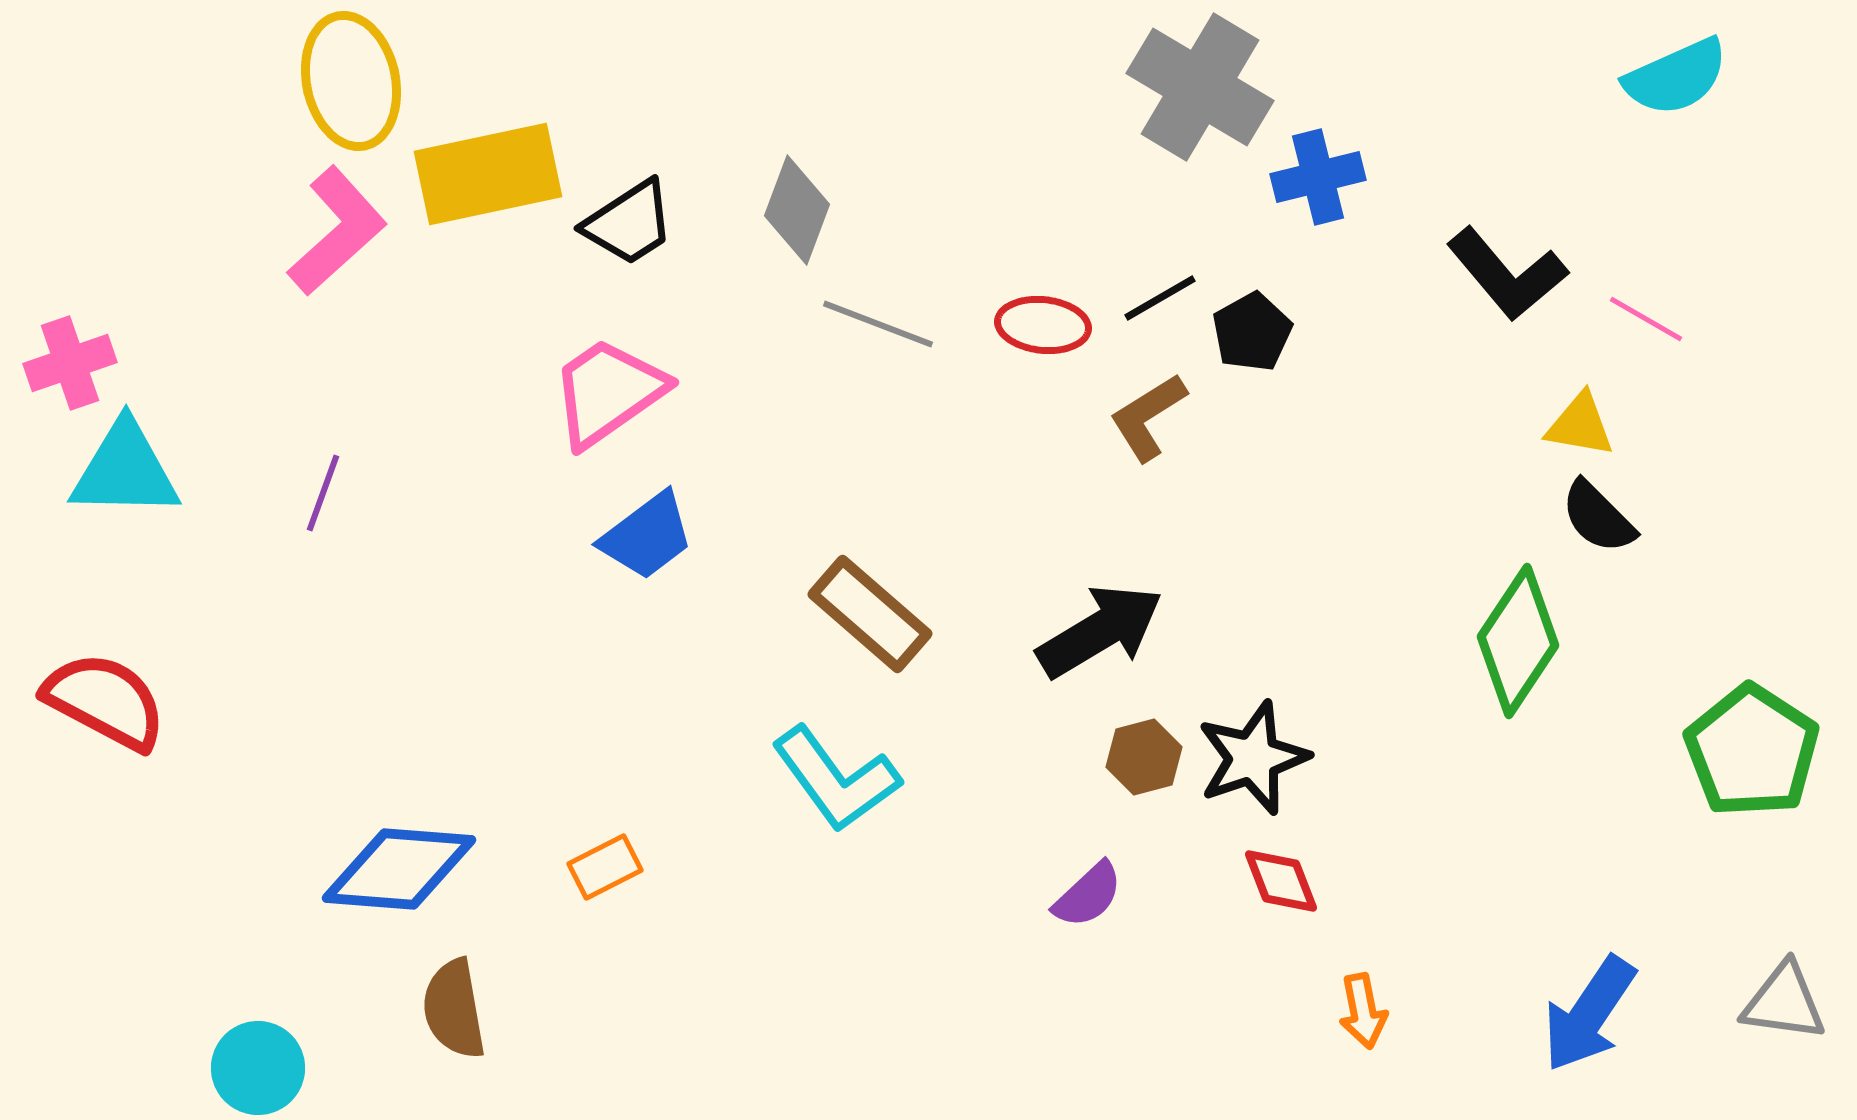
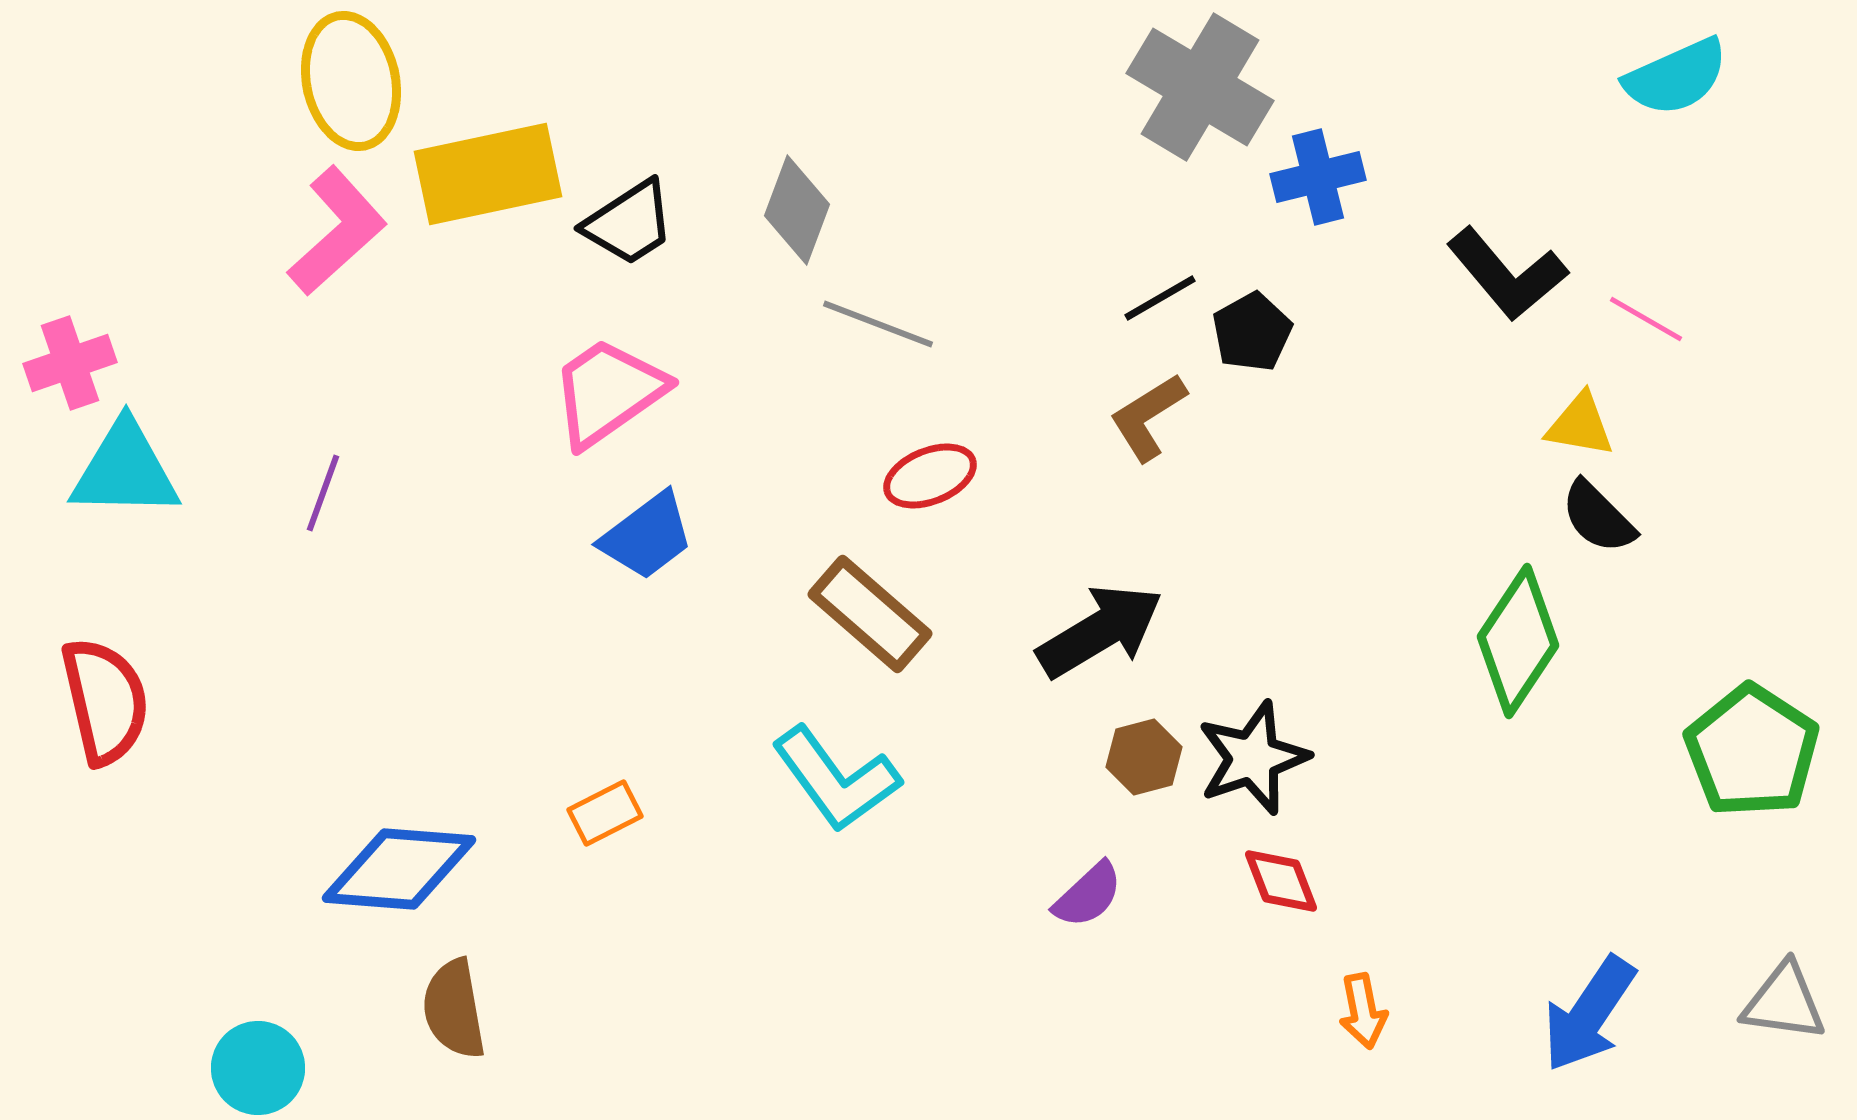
red ellipse: moved 113 px left, 151 px down; rotated 28 degrees counterclockwise
red semicircle: rotated 49 degrees clockwise
orange rectangle: moved 54 px up
